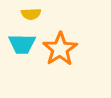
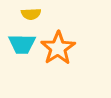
orange star: moved 2 px left, 1 px up
